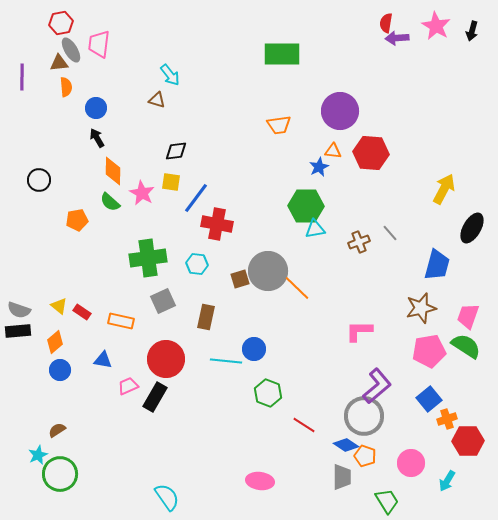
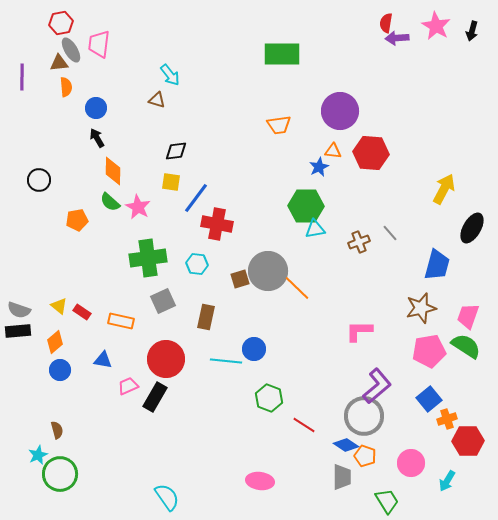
pink star at (142, 193): moved 4 px left, 14 px down
green hexagon at (268, 393): moved 1 px right, 5 px down
brown semicircle at (57, 430): rotated 108 degrees clockwise
